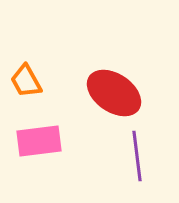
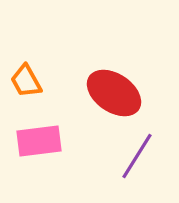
purple line: rotated 39 degrees clockwise
